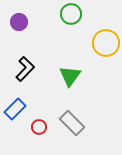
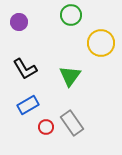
green circle: moved 1 px down
yellow circle: moved 5 px left
black L-shape: rotated 105 degrees clockwise
blue rectangle: moved 13 px right, 4 px up; rotated 15 degrees clockwise
gray rectangle: rotated 10 degrees clockwise
red circle: moved 7 px right
